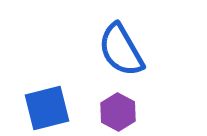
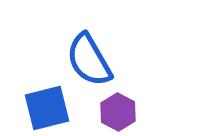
blue semicircle: moved 32 px left, 10 px down
